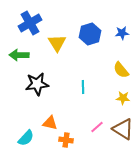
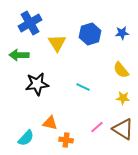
cyan line: rotated 64 degrees counterclockwise
